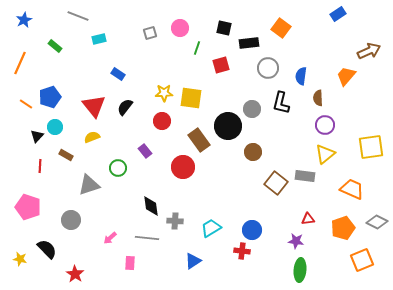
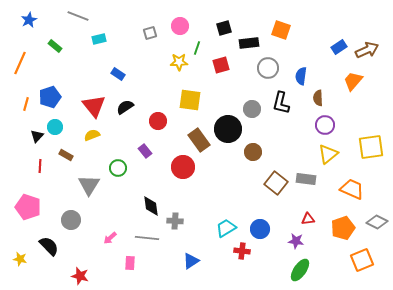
blue rectangle at (338, 14): moved 1 px right, 33 px down
blue star at (24, 20): moved 5 px right
pink circle at (180, 28): moved 2 px up
black square at (224, 28): rotated 28 degrees counterclockwise
orange square at (281, 28): moved 2 px down; rotated 18 degrees counterclockwise
brown arrow at (369, 51): moved 2 px left, 1 px up
orange trapezoid at (346, 76): moved 7 px right, 5 px down
yellow star at (164, 93): moved 15 px right, 31 px up
yellow square at (191, 98): moved 1 px left, 2 px down
orange line at (26, 104): rotated 72 degrees clockwise
black semicircle at (125, 107): rotated 18 degrees clockwise
red circle at (162, 121): moved 4 px left
black circle at (228, 126): moved 3 px down
yellow semicircle at (92, 137): moved 2 px up
yellow triangle at (325, 154): moved 3 px right
gray rectangle at (305, 176): moved 1 px right, 3 px down
gray triangle at (89, 185): rotated 40 degrees counterclockwise
cyan trapezoid at (211, 228): moved 15 px right
blue circle at (252, 230): moved 8 px right, 1 px up
black semicircle at (47, 249): moved 2 px right, 3 px up
blue triangle at (193, 261): moved 2 px left
green ellipse at (300, 270): rotated 30 degrees clockwise
red star at (75, 274): moved 5 px right, 2 px down; rotated 18 degrees counterclockwise
